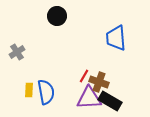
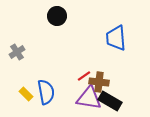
red line: rotated 24 degrees clockwise
brown cross: rotated 12 degrees counterclockwise
yellow rectangle: moved 3 px left, 4 px down; rotated 48 degrees counterclockwise
purple triangle: rotated 12 degrees clockwise
